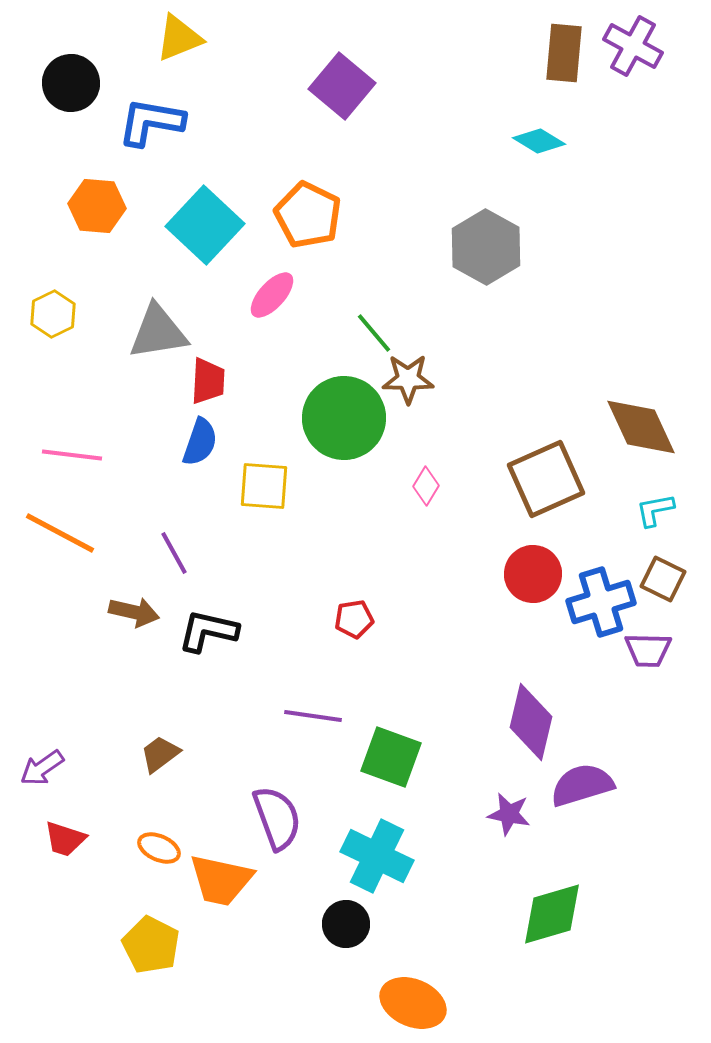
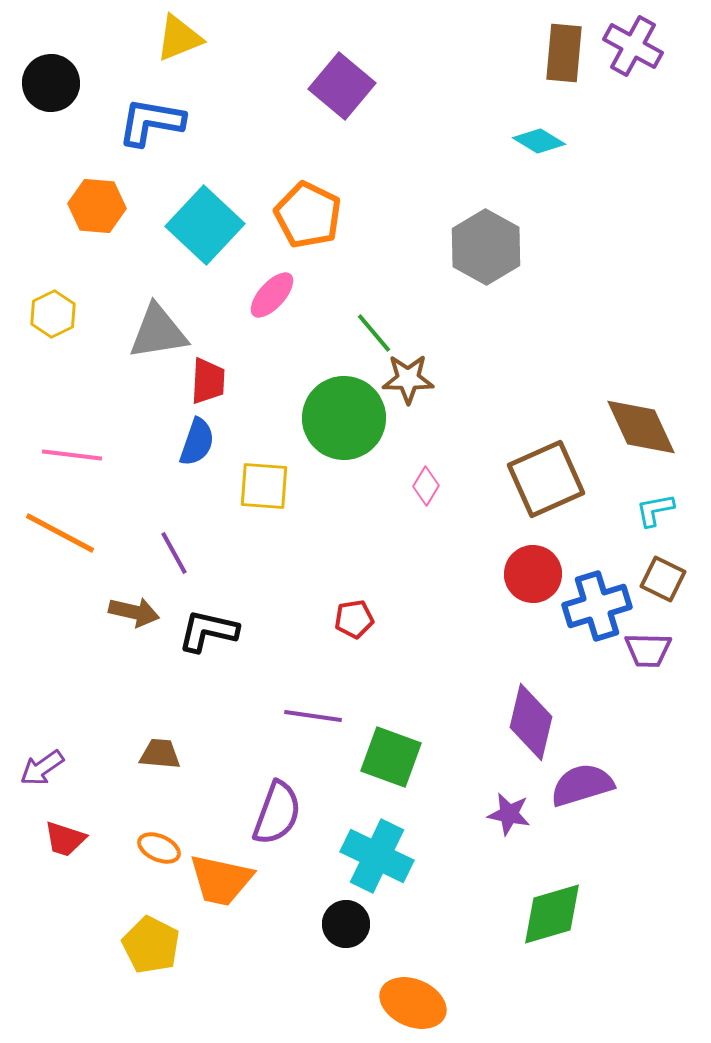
black circle at (71, 83): moved 20 px left
blue semicircle at (200, 442): moved 3 px left
blue cross at (601, 602): moved 4 px left, 4 px down
brown trapezoid at (160, 754): rotated 42 degrees clockwise
purple semicircle at (277, 818): moved 5 px up; rotated 40 degrees clockwise
